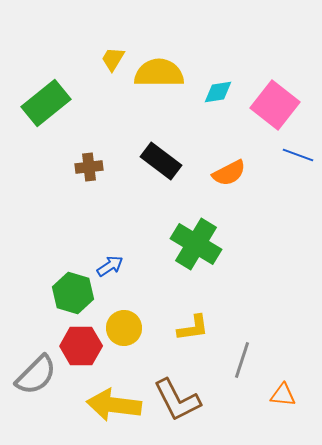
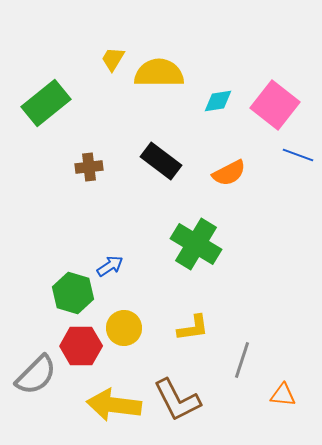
cyan diamond: moved 9 px down
